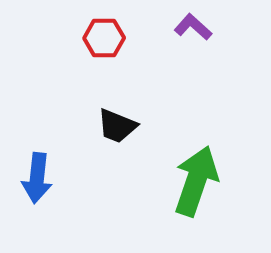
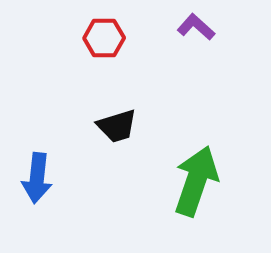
purple L-shape: moved 3 px right
black trapezoid: rotated 39 degrees counterclockwise
